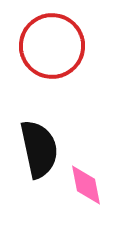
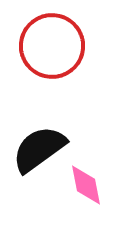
black semicircle: rotated 114 degrees counterclockwise
